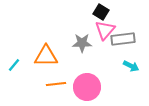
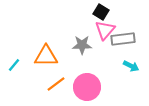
gray star: moved 2 px down
orange line: rotated 30 degrees counterclockwise
